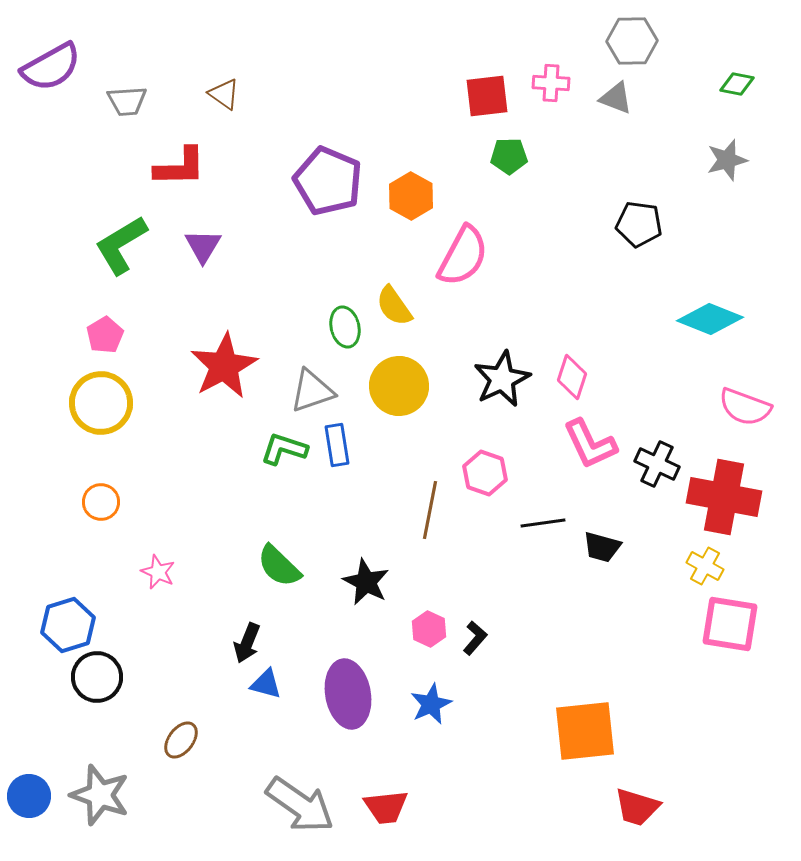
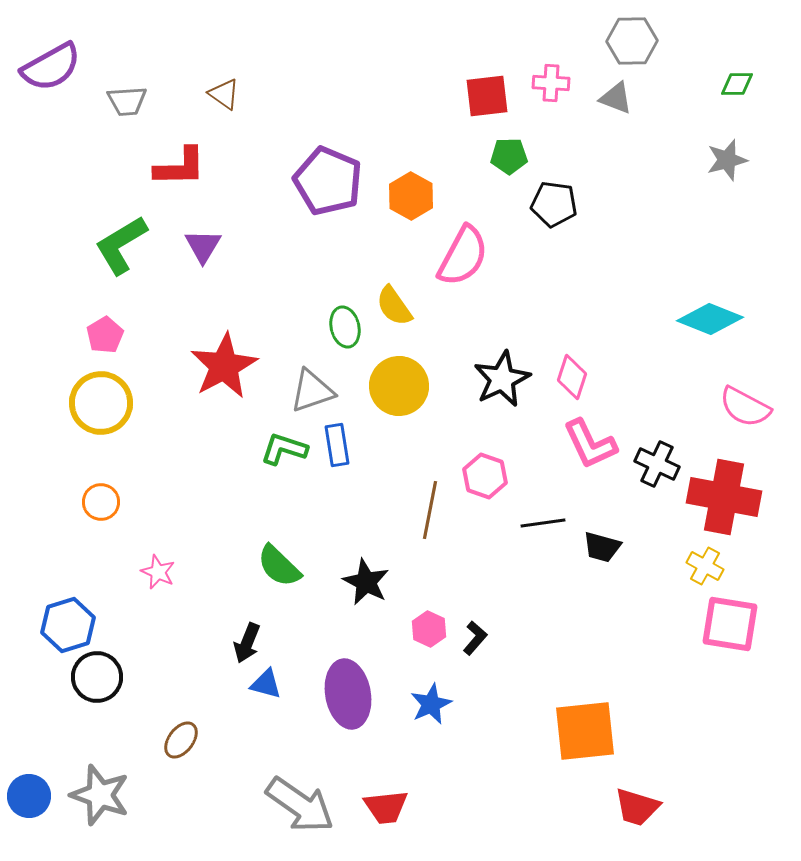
green diamond at (737, 84): rotated 12 degrees counterclockwise
black pentagon at (639, 224): moved 85 px left, 20 px up
pink semicircle at (745, 407): rotated 8 degrees clockwise
pink hexagon at (485, 473): moved 3 px down
